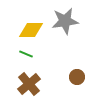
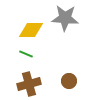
gray star: moved 3 px up; rotated 12 degrees clockwise
brown circle: moved 8 px left, 4 px down
brown cross: rotated 25 degrees clockwise
